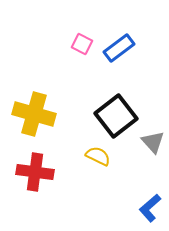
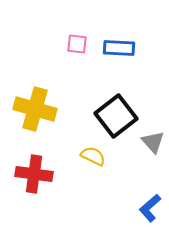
pink square: moved 5 px left; rotated 20 degrees counterclockwise
blue rectangle: rotated 40 degrees clockwise
yellow cross: moved 1 px right, 5 px up
yellow semicircle: moved 5 px left
red cross: moved 1 px left, 2 px down
